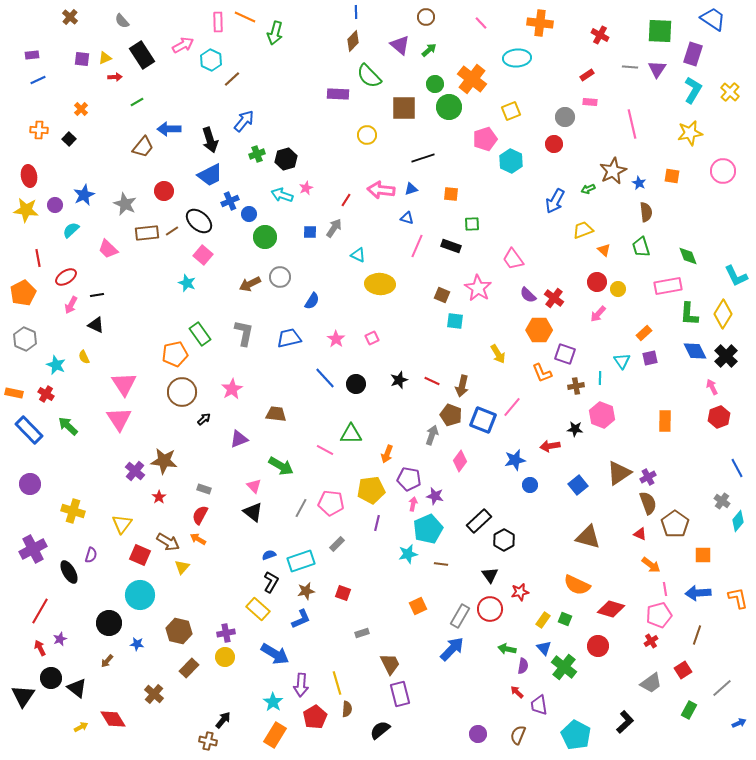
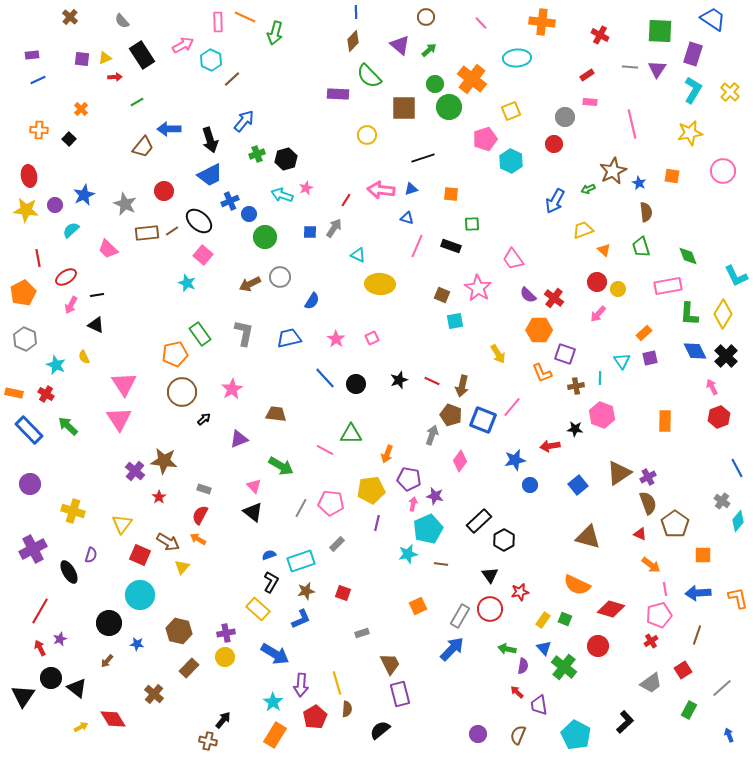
orange cross at (540, 23): moved 2 px right, 1 px up
cyan square at (455, 321): rotated 18 degrees counterclockwise
blue arrow at (739, 723): moved 10 px left, 12 px down; rotated 88 degrees counterclockwise
